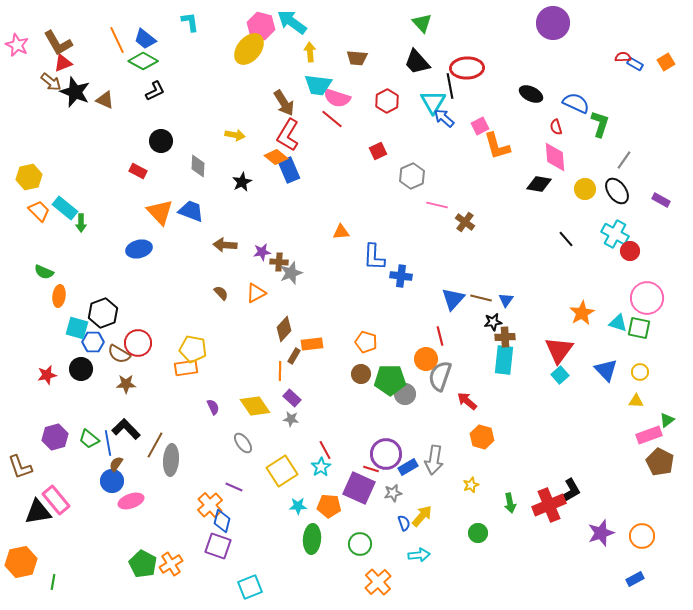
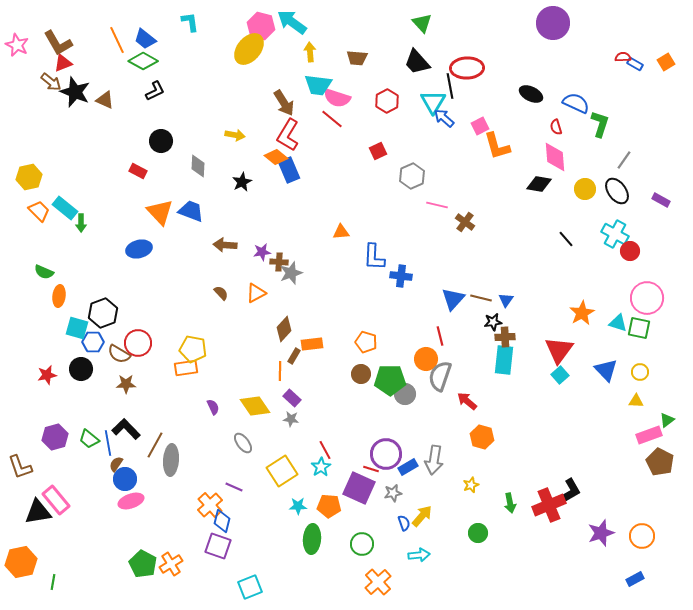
blue circle at (112, 481): moved 13 px right, 2 px up
green circle at (360, 544): moved 2 px right
